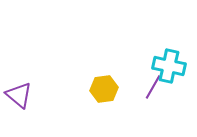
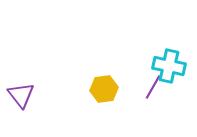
purple triangle: moved 2 px right; rotated 12 degrees clockwise
